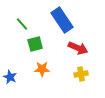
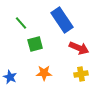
green line: moved 1 px left, 1 px up
red arrow: moved 1 px right
orange star: moved 2 px right, 4 px down
